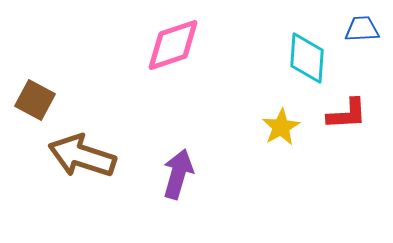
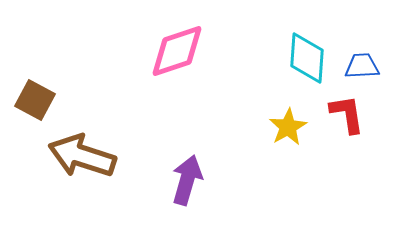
blue trapezoid: moved 37 px down
pink diamond: moved 4 px right, 6 px down
red L-shape: rotated 96 degrees counterclockwise
yellow star: moved 7 px right
purple arrow: moved 9 px right, 6 px down
